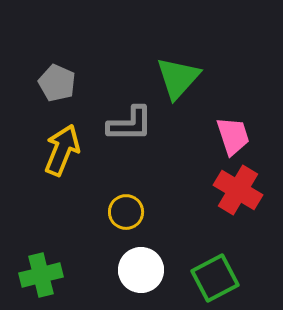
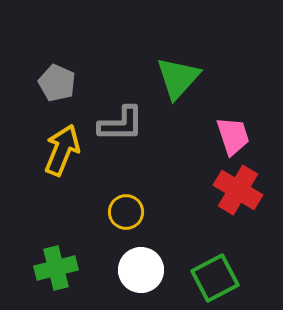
gray L-shape: moved 9 px left
green cross: moved 15 px right, 7 px up
